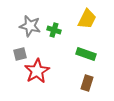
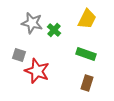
gray star: moved 2 px right, 3 px up
green cross: rotated 24 degrees clockwise
gray square: moved 1 px left, 1 px down; rotated 32 degrees clockwise
red star: rotated 20 degrees counterclockwise
